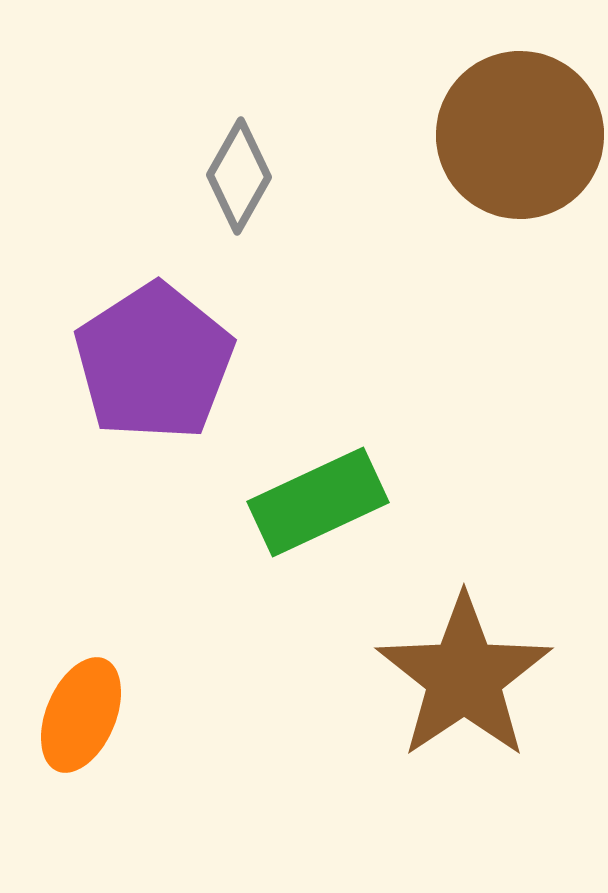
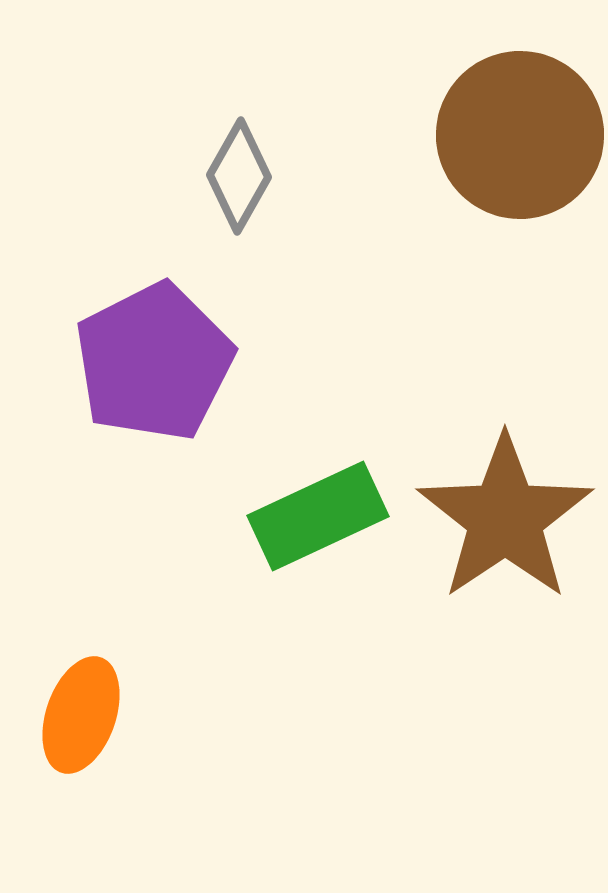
purple pentagon: rotated 6 degrees clockwise
green rectangle: moved 14 px down
brown star: moved 41 px right, 159 px up
orange ellipse: rotated 4 degrees counterclockwise
